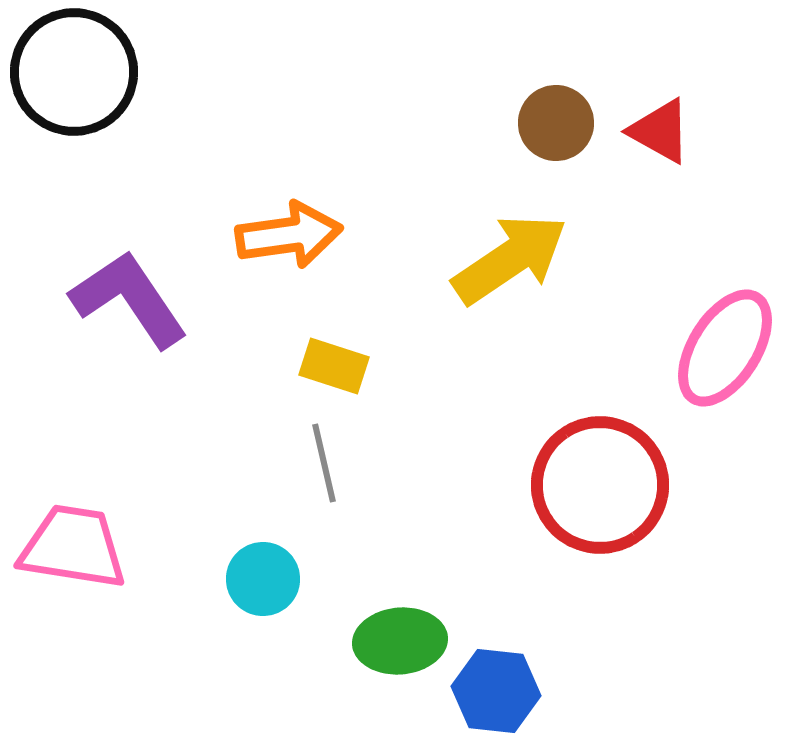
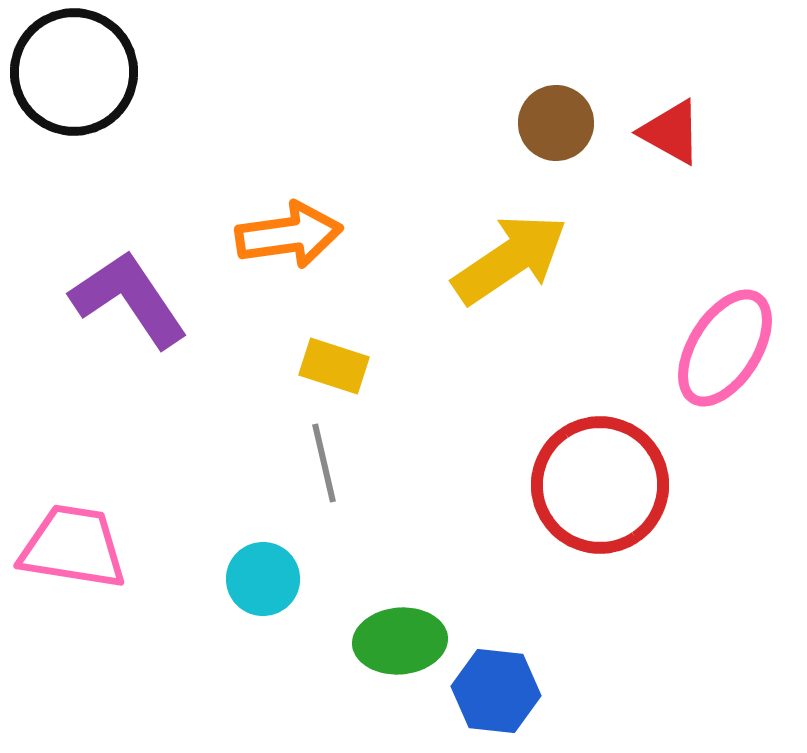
red triangle: moved 11 px right, 1 px down
